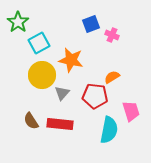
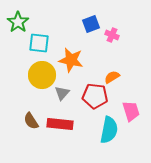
cyan square: rotated 35 degrees clockwise
